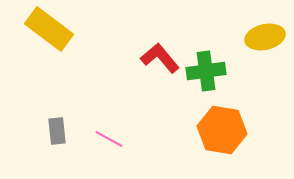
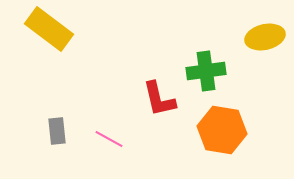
red L-shape: moved 1 px left, 41 px down; rotated 153 degrees counterclockwise
